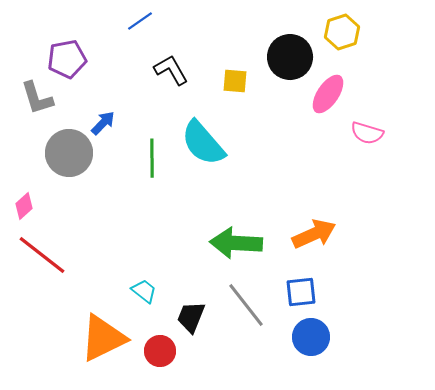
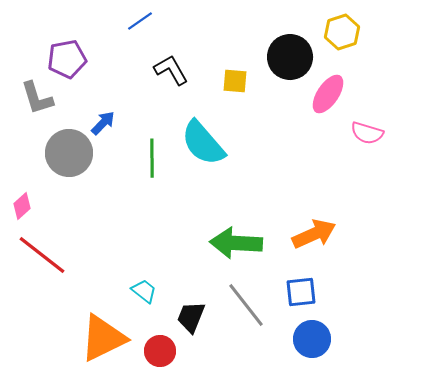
pink diamond: moved 2 px left
blue circle: moved 1 px right, 2 px down
